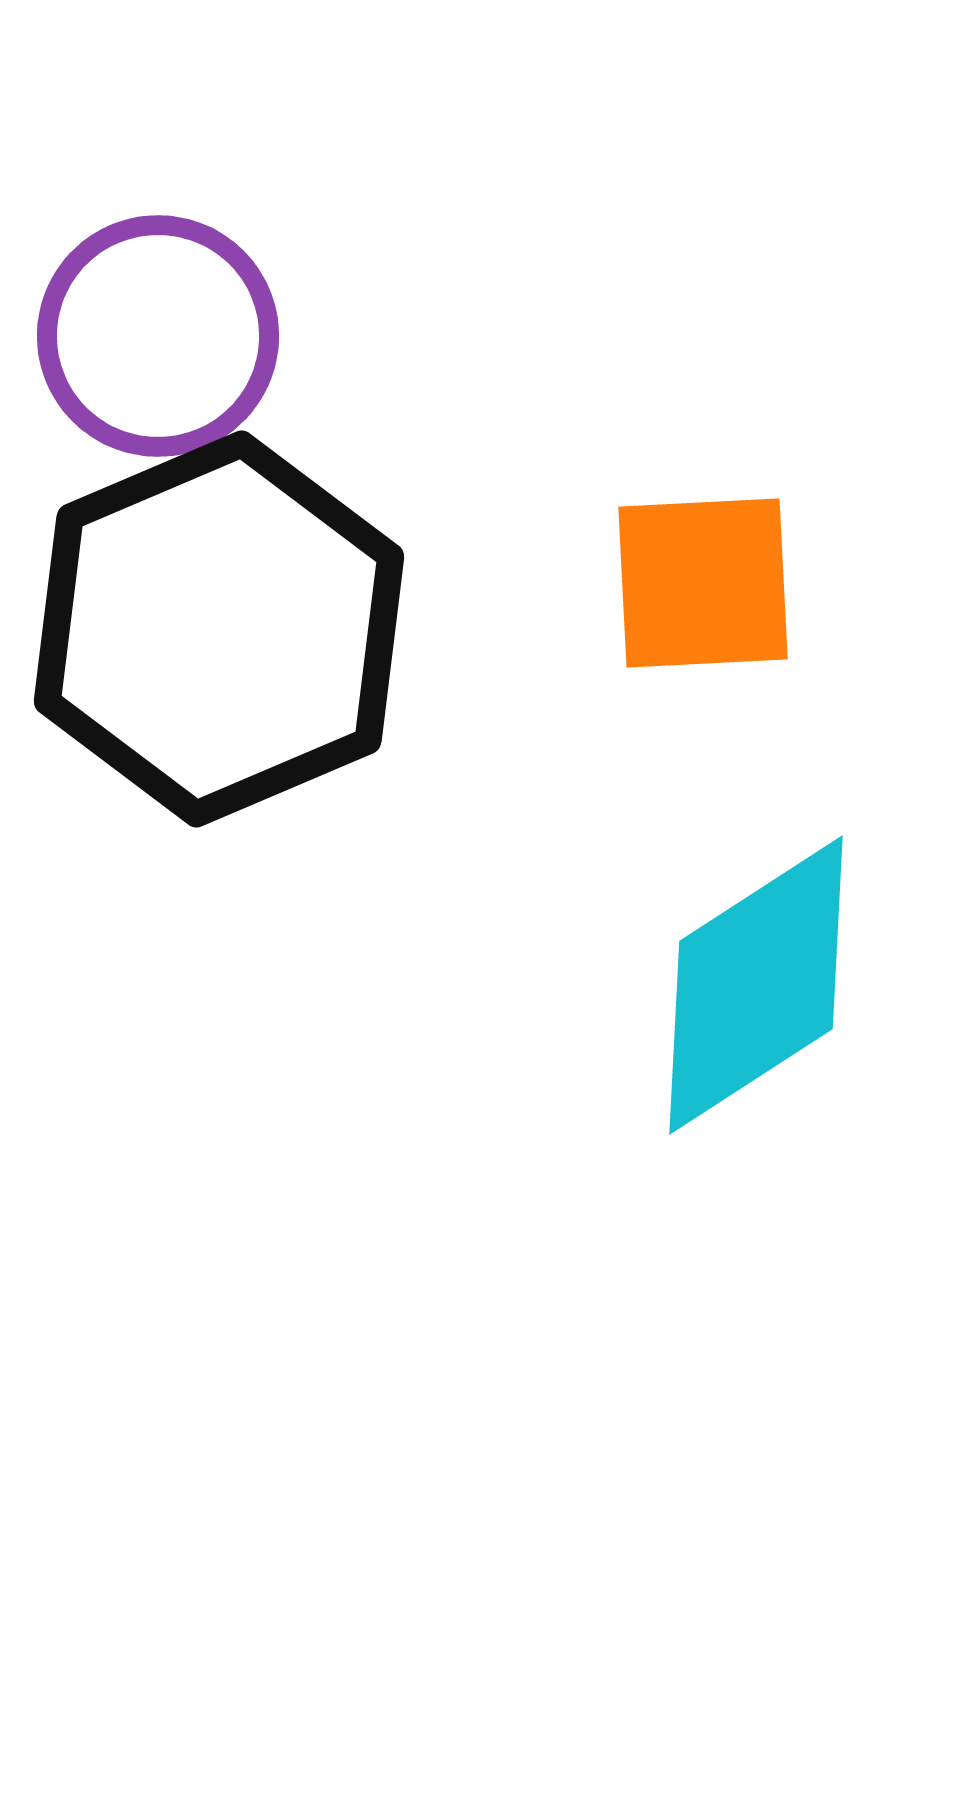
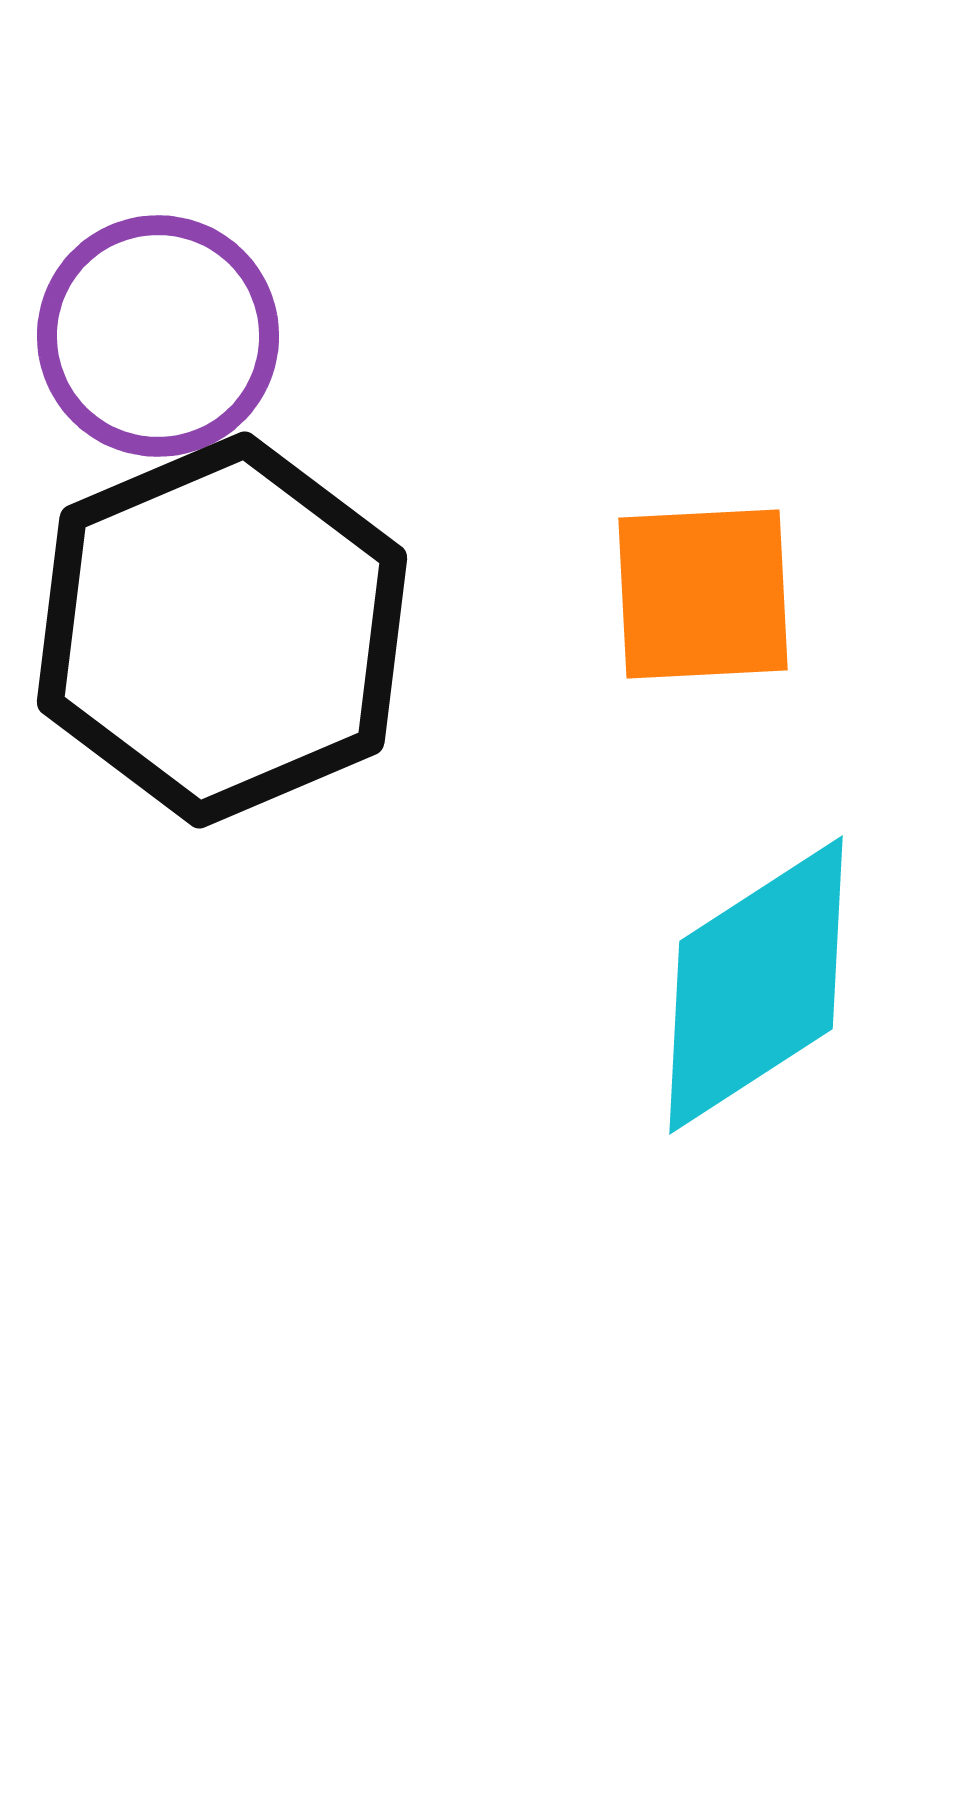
orange square: moved 11 px down
black hexagon: moved 3 px right, 1 px down
